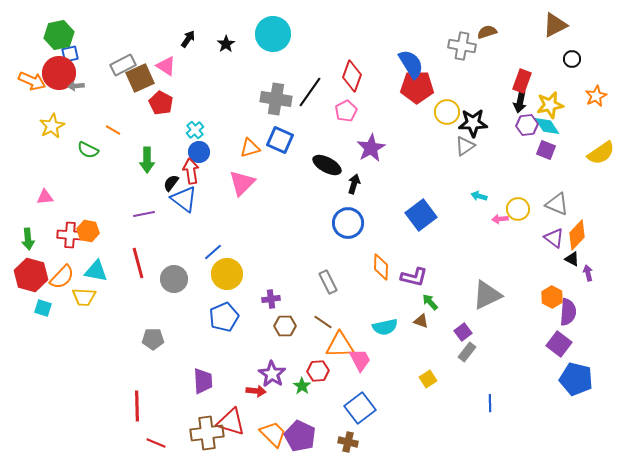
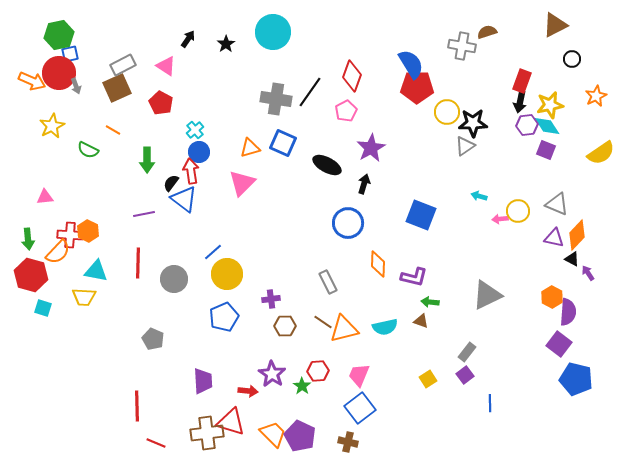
cyan circle at (273, 34): moved 2 px up
brown square at (140, 78): moved 23 px left, 10 px down
gray arrow at (76, 86): rotated 105 degrees counterclockwise
blue square at (280, 140): moved 3 px right, 3 px down
black arrow at (354, 184): moved 10 px right
yellow circle at (518, 209): moved 2 px down
blue square at (421, 215): rotated 32 degrees counterclockwise
orange hexagon at (88, 231): rotated 15 degrees clockwise
purple triangle at (554, 238): rotated 25 degrees counterclockwise
red line at (138, 263): rotated 16 degrees clockwise
orange diamond at (381, 267): moved 3 px left, 3 px up
purple arrow at (588, 273): rotated 21 degrees counterclockwise
orange semicircle at (62, 277): moved 4 px left, 25 px up
green arrow at (430, 302): rotated 42 degrees counterclockwise
purple square at (463, 332): moved 2 px right, 43 px down
gray pentagon at (153, 339): rotated 25 degrees clockwise
orange triangle at (340, 345): moved 4 px right, 16 px up; rotated 12 degrees counterclockwise
pink trapezoid at (360, 360): moved 1 px left, 15 px down; rotated 130 degrees counterclockwise
red arrow at (256, 391): moved 8 px left
